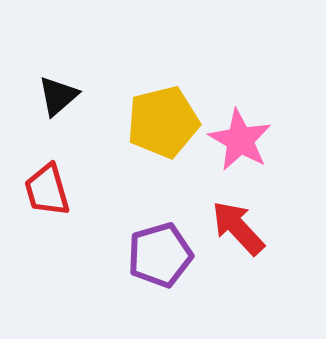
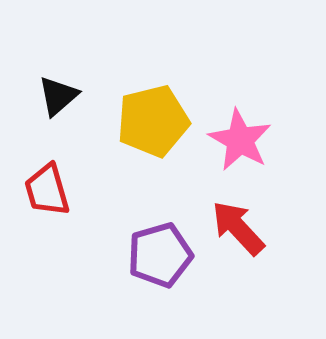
yellow pentagon: moved 10 px left, 1 px up
